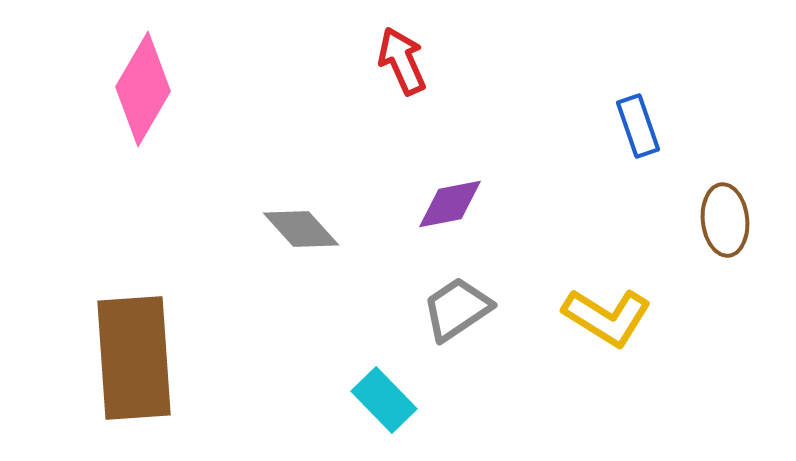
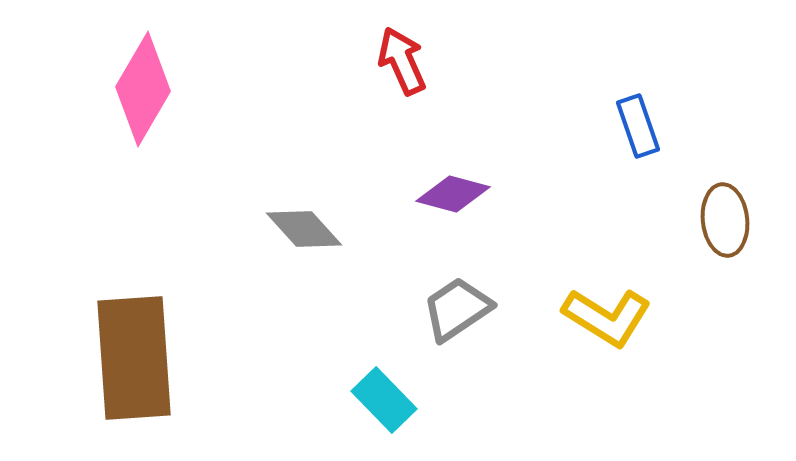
purple diamond: moved 3 px right, 10 px up; rotated 26 degrees clockwise
gray diamond: moved 3 px right
